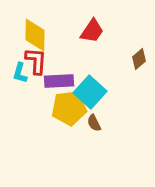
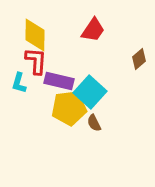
red trapezoid: moved 1 px right, 1 px up
cyan L-shape: moved 1 px left, 10 px down
purple rectangle: rotated 16 degrees clockwise
